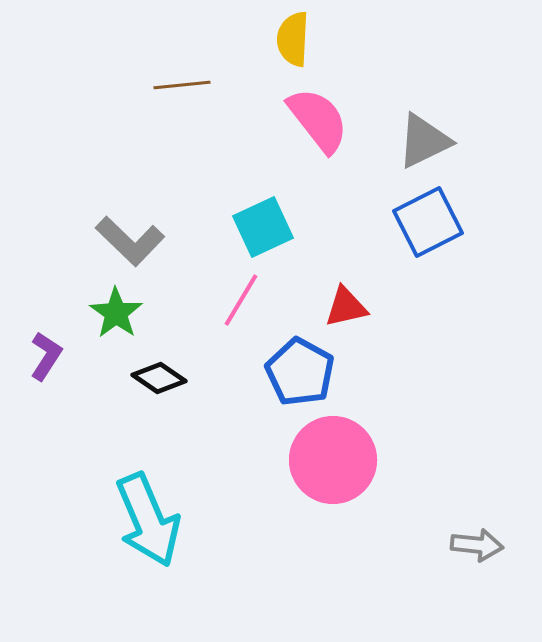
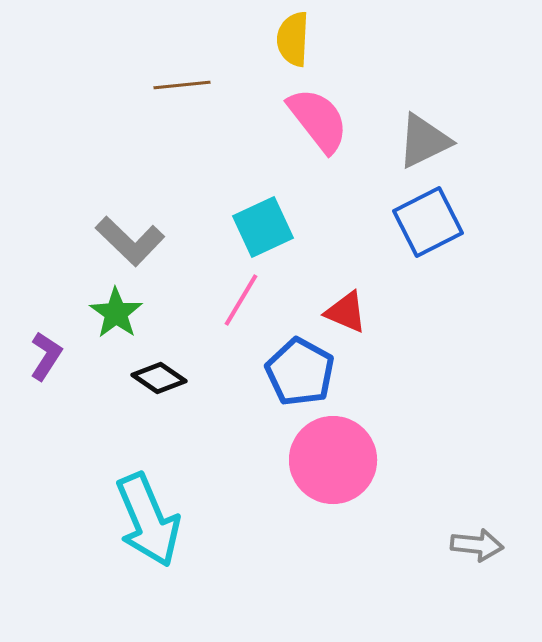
red triangle: moved 5 px down; rotated 36 degrees clockwise
